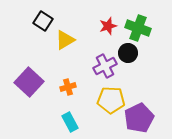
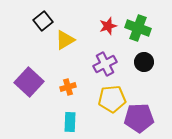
black square: rotated 18 degrees clockwise
black circle: moved 16 px right, 9 px down
purple cross: moved 2 px up
yellow pentagon: moved 1 px right, 1 px up; rotated 8 degrees counterclockwise
purple pentagon: rotated 24 degrees clockwise
cyan rectangle: rotated 30 degrees clockwise
